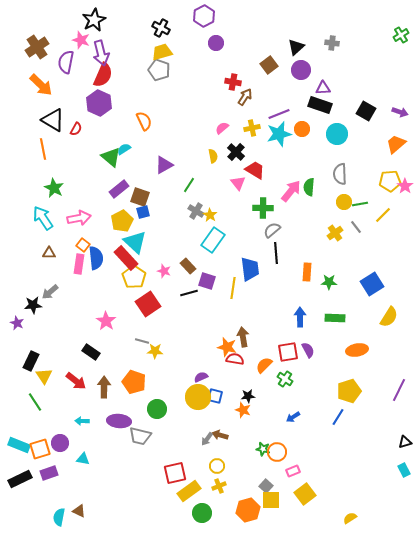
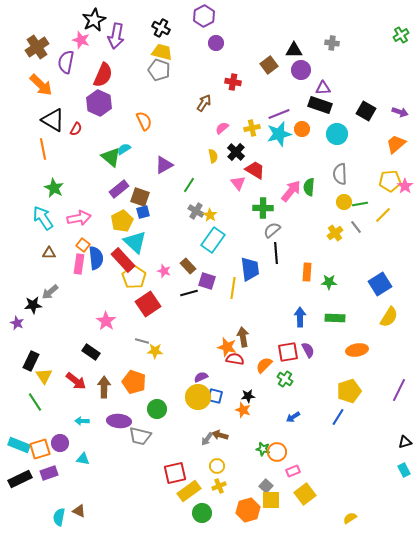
black triangle at (296, 47): moved 2 px left, 3 px down; rotated 42 degrees clockwise
yellow trapezoid at (162, 52): rotated 30 degrees clockwise
purple arrow at (101, 53): moved 15 px right, 17 px up; rotated 25 degrees clockwise
brown arrow at (245, 97): moved 41 px left, 6 px down
red rectangle at (126, 258): moved 3 px left, 2 px down
blue square at (372, 284): moved 8 px right
